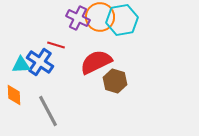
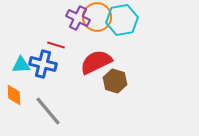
orange circle: moved 3 px left
blue cross: moved 3 px right, 2 px down; rotated 20 degrees counterclockwise
gray line: rotated 12 degrees counterclockwise
